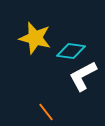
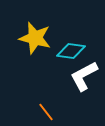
white L-shape: moved 1 px right
